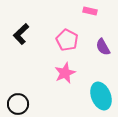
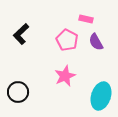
pink rectangle: moved 4 px left, 8 px down
purple semicircle: moved 7 px left, 5 px up
pink star: moved 3 px down
cyan ellipse: rotated 40 degrees clockwise
black circle: moved 12 px up
